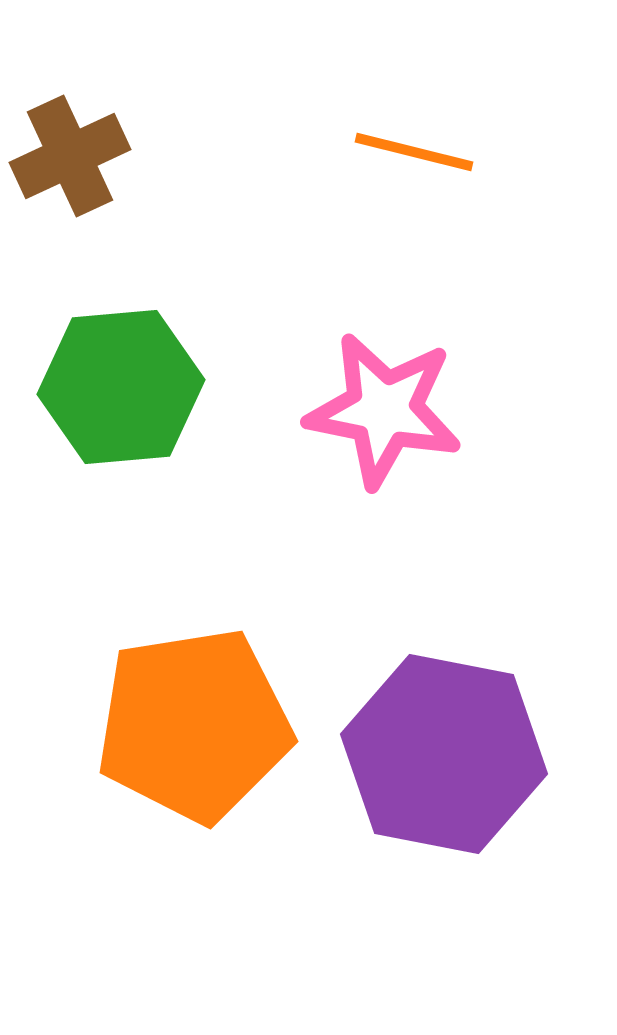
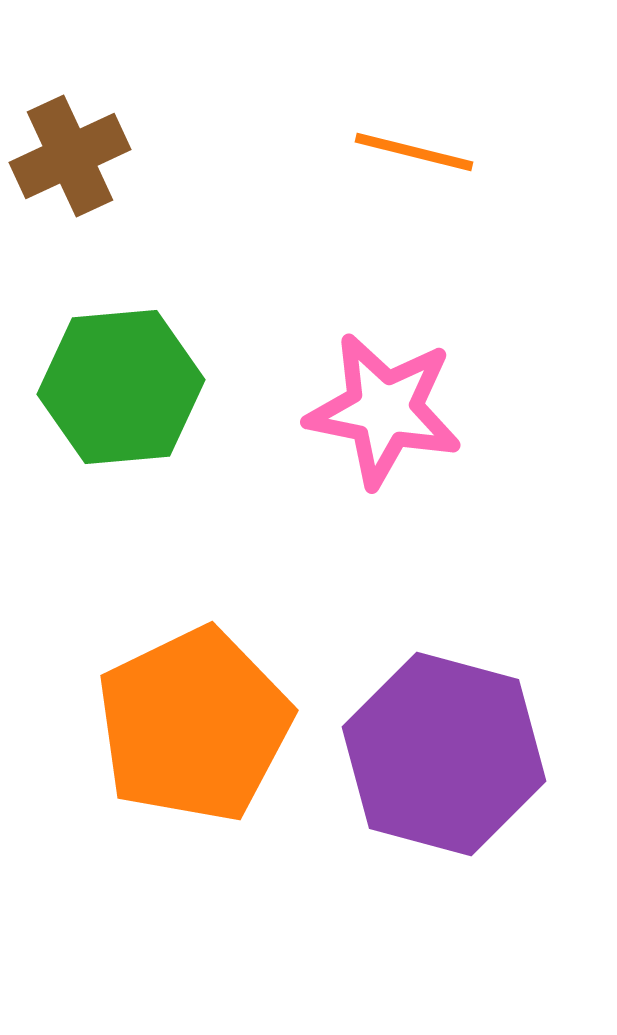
orange pentagon: rotated 17 degrees counterclockwise
purple hexagon: rotated 4 degrees clockwise
